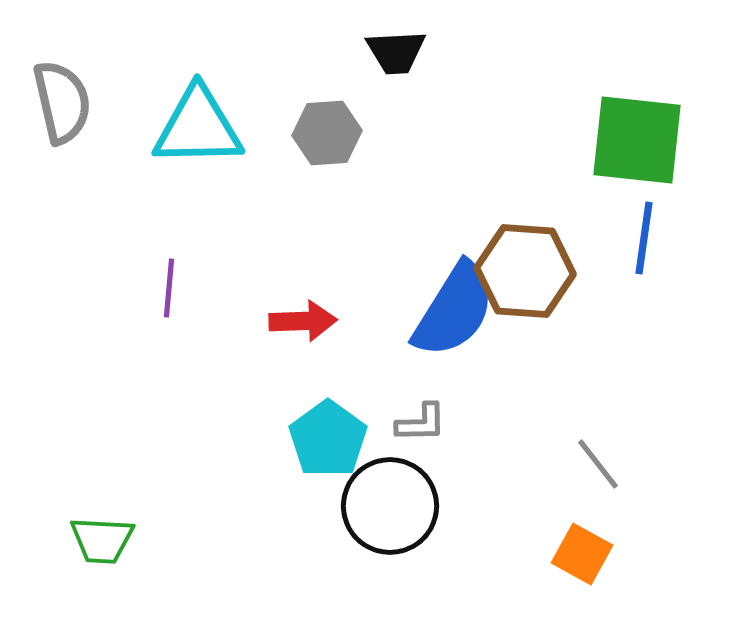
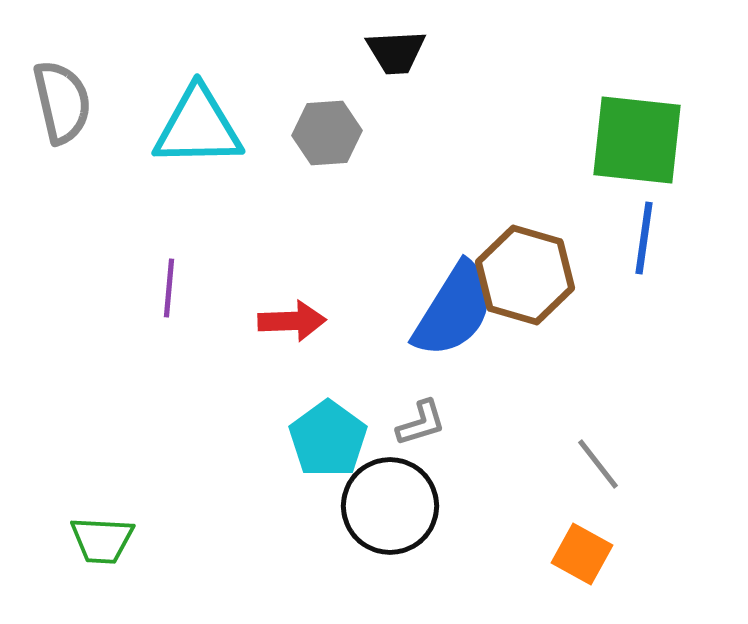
brown hexagon: moved 4 px down; rotated 12 degrees clockwise
red arrow: moved 11 px left
gray L-shape: rotated 16 degrees counterclockwise
